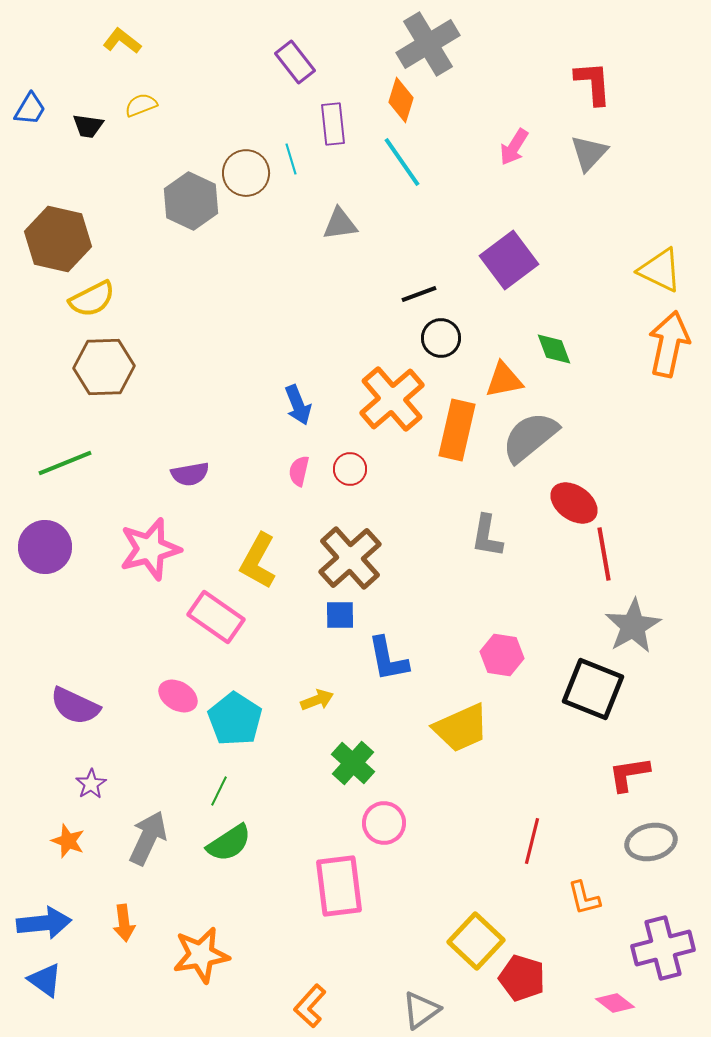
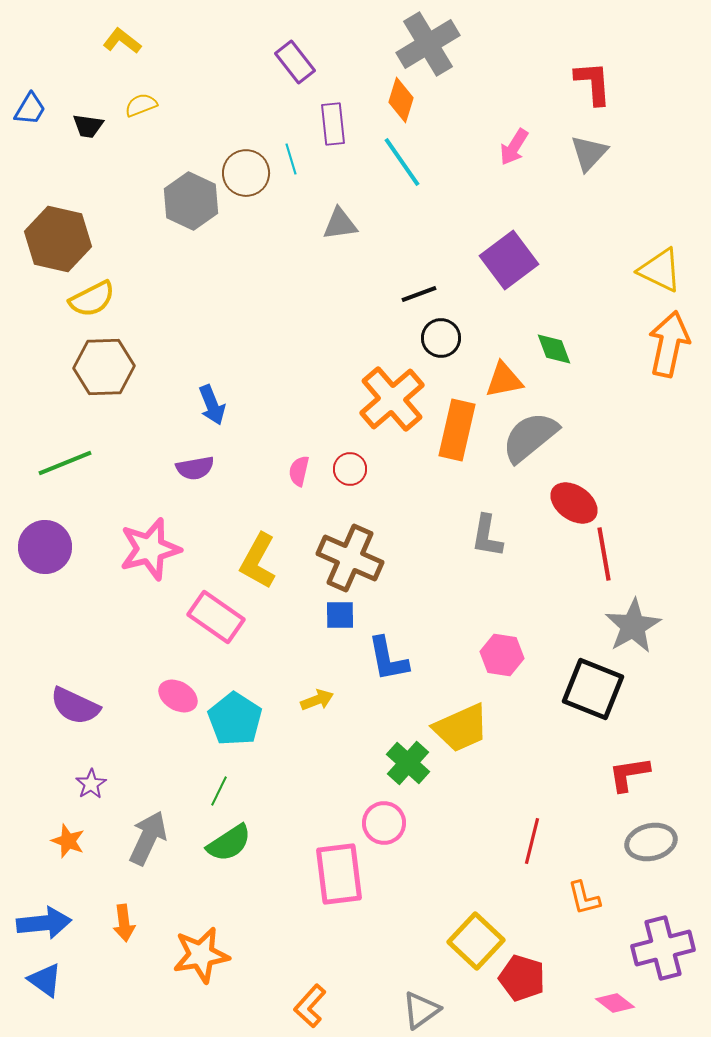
blue arrow at (298, 405): moved 86 px left
purple semicircle at (190, 474): moved 5 px right, 6 px up
brown cross at (350, 558): rotated 24 degrees counterclockwise
green cross at (353, 763): moved 55 px right
pink rectangle at (339, 886): moved 12 px up
